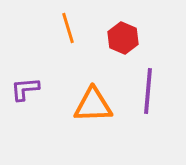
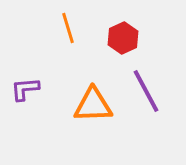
red hexagon: rotated 12 degrees clockwise
purple line: moved 2 px left; rotated 33 degrees counterclockwise
